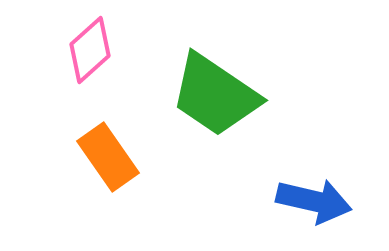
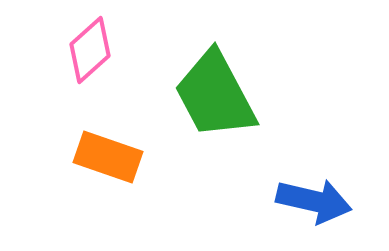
green trapezoid: rotated 28 degrees clockwise
orange rectangle: rotated 36 degrees counterclockwise
